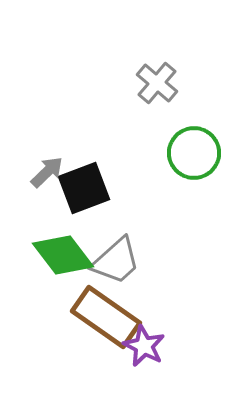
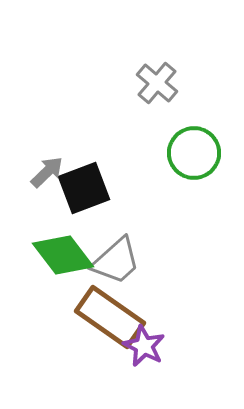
brown rectangle: moved 4 px right
